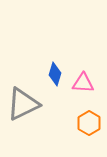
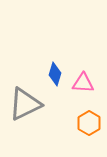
gray triangle: moved 2 px right
